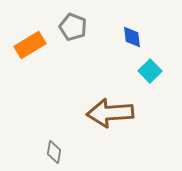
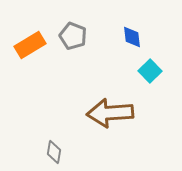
gray pentagon: moved 9 px down
